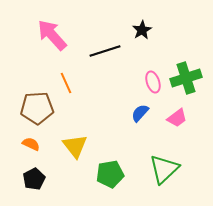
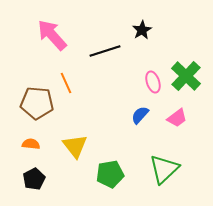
green cross: moved 2 px up; rotated 28 degrees counterclockwise
brown pentagon: moved 5 px up; rotated 8 degrees clockwise
blue semicircle: moved 2 px down
orange semicircle: rotated 18 degrees counterclockwise
